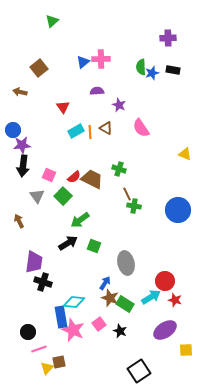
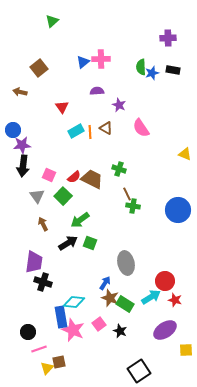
red triangle at (63, 107): moved 1 px left
green cross at (134, 206): moved 1 px left
brown arrow at (19, 221): moved 24 px right, 3 px down
green square at (94, 246): moved 4 px left, 3 px up
